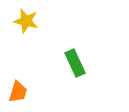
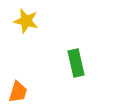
green rectangle: moved 1 px right; rotated 12 degrees clockwise
